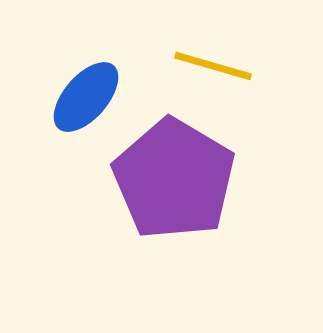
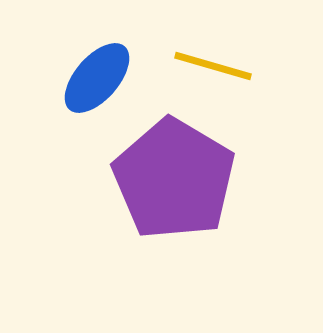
blue ellipse: moved 11 px right, 19 px up
